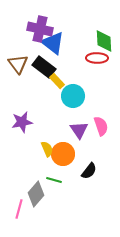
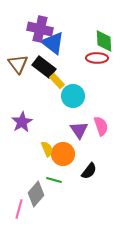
purple star: rotated 20 degrees counterclockwise
